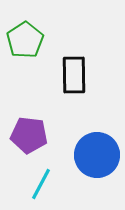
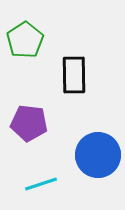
purple pentagon: moved 12 px up
blue circle: moved 1 px right
cyan line: rotated 44 degrees clockwise
